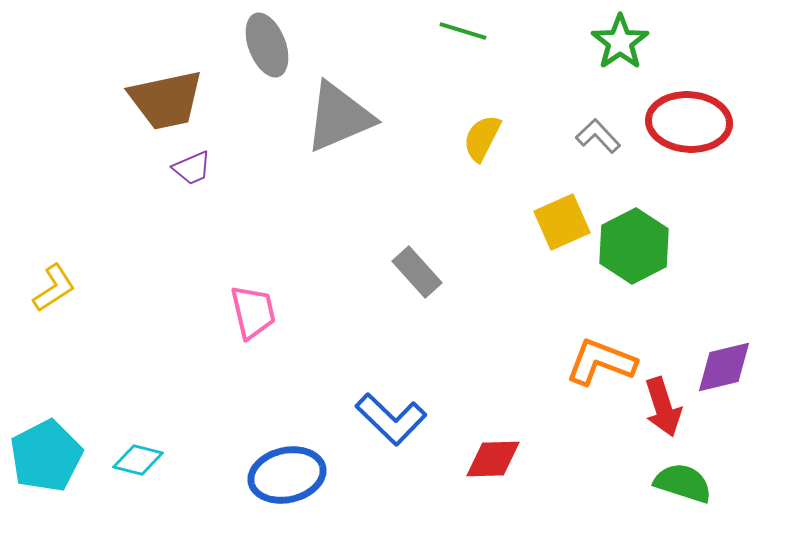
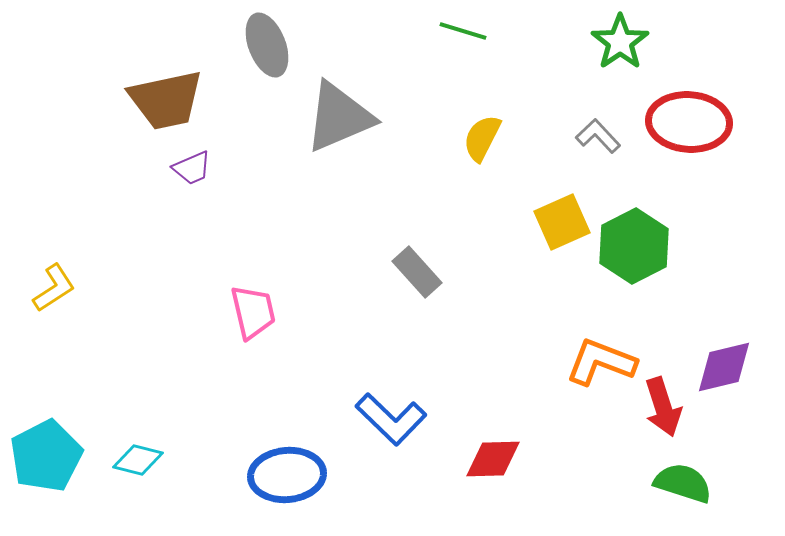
blue ellipse: rotated 8 degrees clockwise
